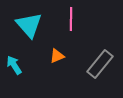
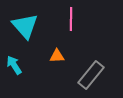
cyan triangle: moved 4 px left, 1 px down
orange triangle: rotated 21 degrees clockwise
gray rectangle: moved 9 px left, 11 px down
